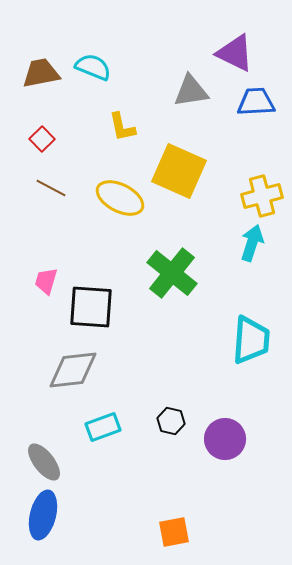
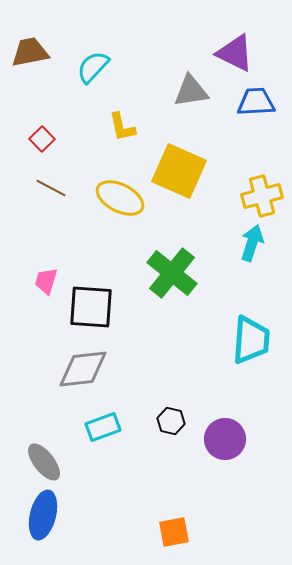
cyan semicircle: rotated 69 degrees counterclockwise
brown trapezoid: moved 11 px left, 21 px up
gray diamond: moved 10 px right, 1 px up
